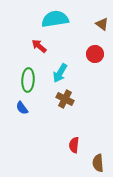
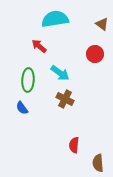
cyan arrow: rotated 84 degrees counterclockwise
